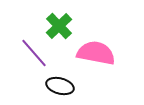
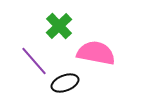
purple line: moved 8 px down
black ellipse: moved 5 px right, 3 px up; rotated 36 degrees counterclockwise
